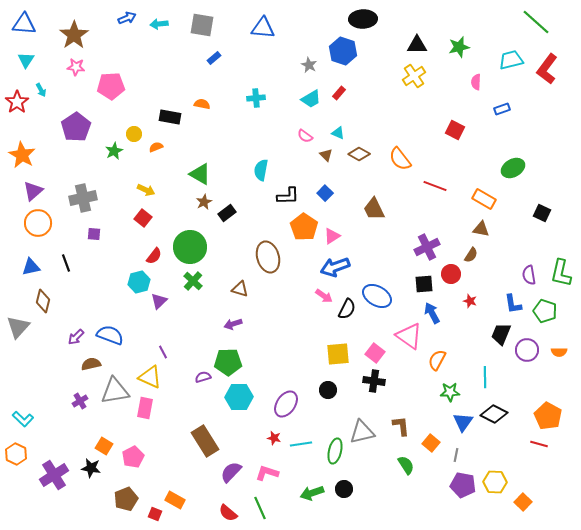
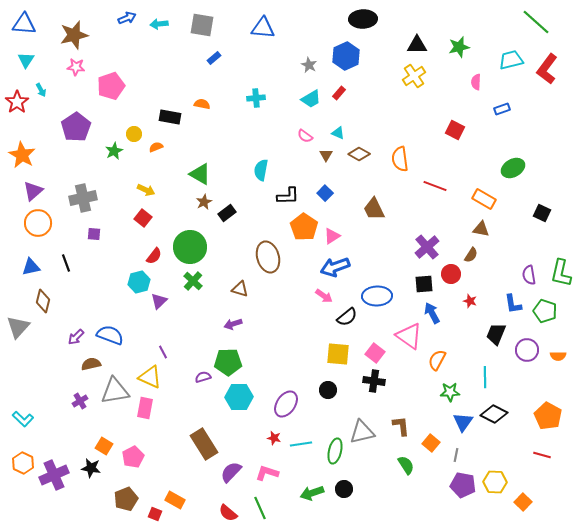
brown star at (74, 35): rotated 20 degrees clockwise
blue hexagon at (343, 51): moved 3 px right, 5 px down; rotated 16 degrees clockwise
pink pentagon at (111, 86): rotated 16 degrees counterclockwise
brown triangle at (326, 155): rotated 16 degrees clockwise
orange semicircle at (400, 159): rotated 30 degrees clockwise
purple cross at (427, 247): rotated 15 degrees counterclockwise
blue ellipse at (377, 296): rotated 32 degrees counterclockwise
black semicircle at (347, 309): moved 8 px down; rotated 25 degrees clockwise
black trapezoid at (501, 334): moved 5 px left
orange semicircle at (559, 352): moved 1 px left, 4 px down
yellow square at (338, 354): rotated 10 degrees clockwise
brown rectangle at (205, 441): moved 1 px left, 3 px down
red line at (539, 444): moved 3 px right, 11 px down
orange hexagon at (16, 454): moved 7 px right, 9 px down
purple cross at (54, 475): rotated 8 degrees clockwise
